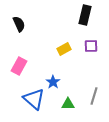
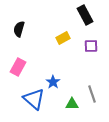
black rectangle: rotated 42 degrees counterclockwise
black semicircle: moved 5 px down; rotated 140 degrees counterclockwise
yellow rectangle: moved 1 px left, 11 px up
pink rectangle: moved 1 px left, 1 px down
gray line: moved 2 px left, 2 px up; rotated 36 degrees counterclockwise
green triangle: moved 4 px right
